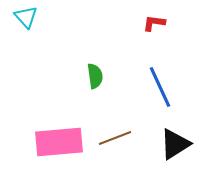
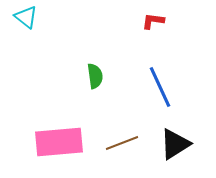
cyan triangle: rotated 10 degrees counterclockwise
red L-shape: moved 1 px left, 2 px up
brown line: moved 7 px right, 5 px down
